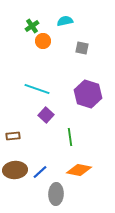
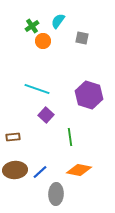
cyan semicircle: moved 7 px left; rotated 42 degrees counterclockwise
gray square: moved 10 px up
purple hexagon: moved 1 px right, 1 px down
brown rectangle: moved 1 px down
